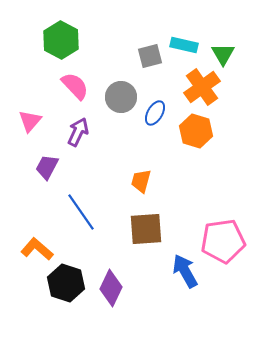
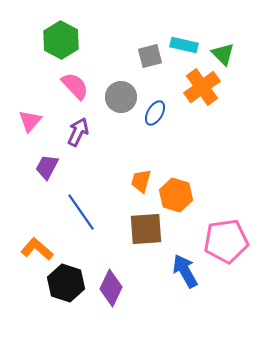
green triangle: rotated 15 degrees counterclockwise
orange hexagon: moved 20 px left, 64 px down
pink pentagon: moved 3 px right
